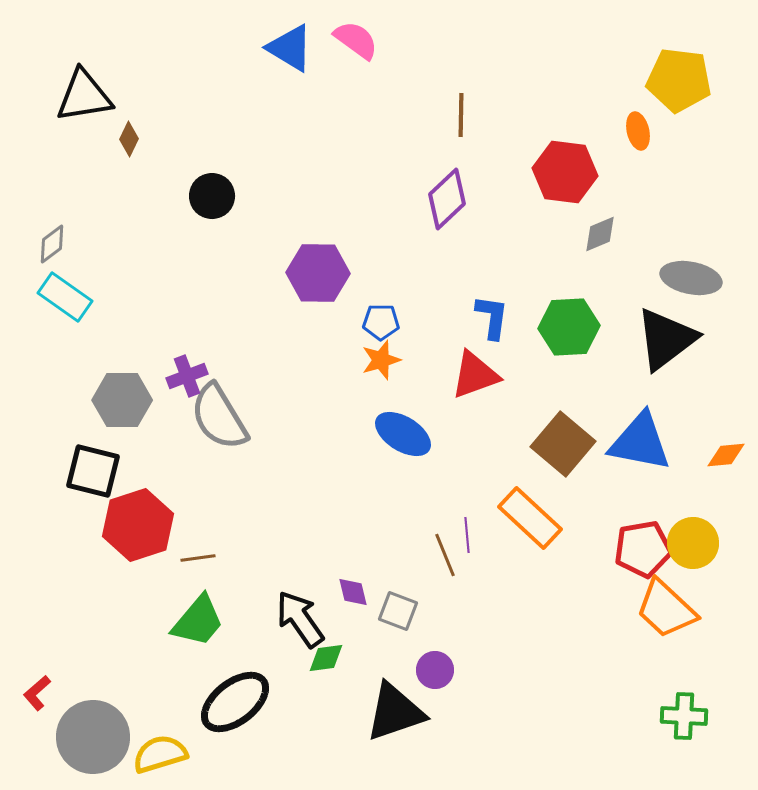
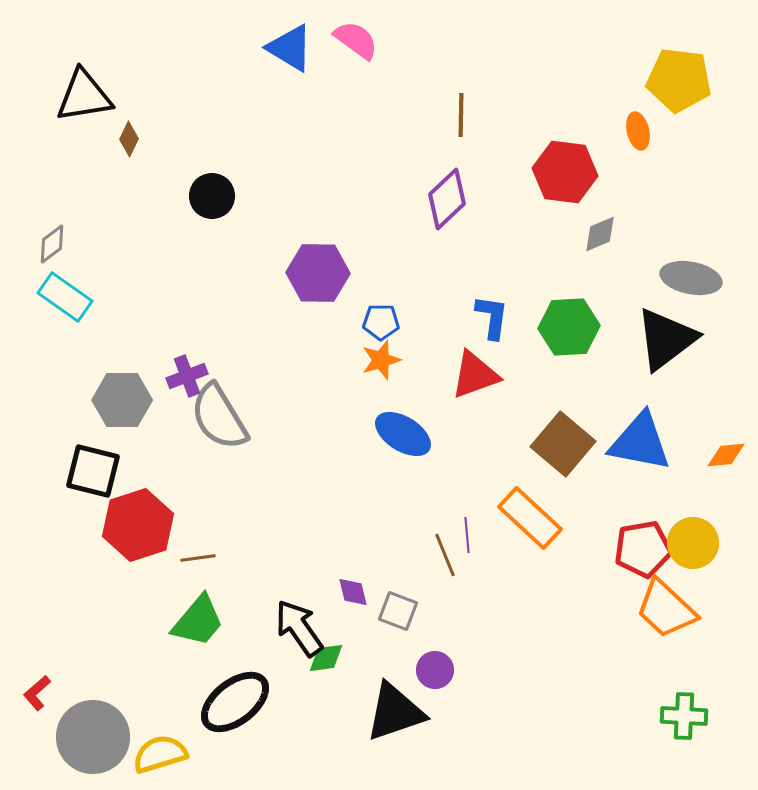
black arrow at (300, 619): moved 1 px left, 9 px down
